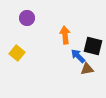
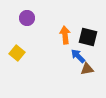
black square: moved 5 px left, 9 px up
